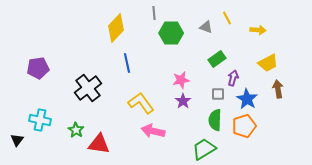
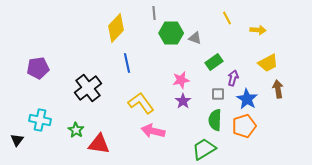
gray triangle: moved 11 px left, 11 px down
green rectangle: moved 3 px left, 3 px down
